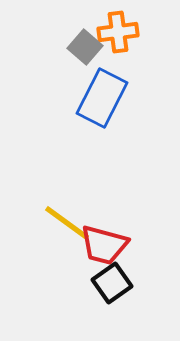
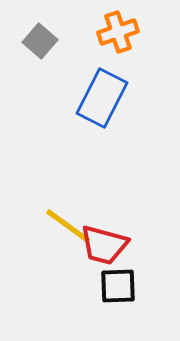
orange cross: rotated 12 degrees counterclockwise
gray square: moved 45 px left, 6 px up
yellow line: moved 1 px right, 3 px down
black square: moved 6 px right, 3 px down; rotated 33 degrees clockwise
